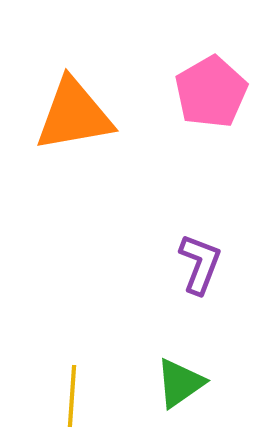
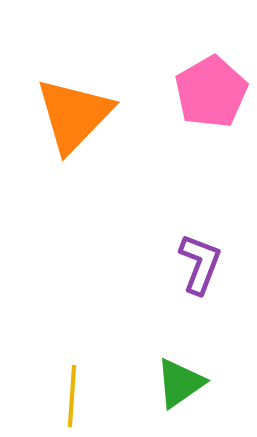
orange triangle: rotated 36 degrees counterclockwise
